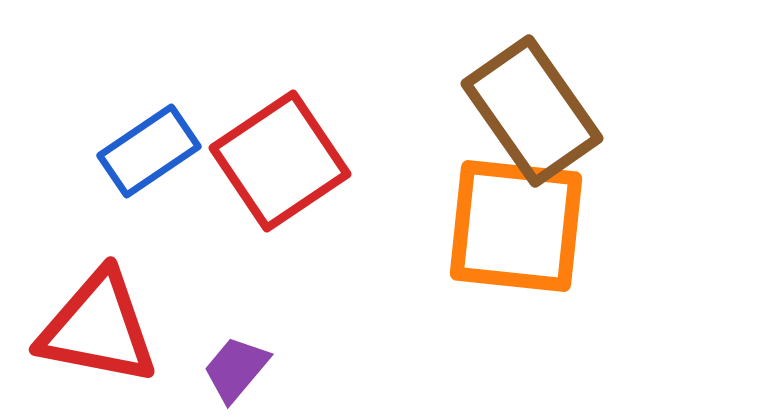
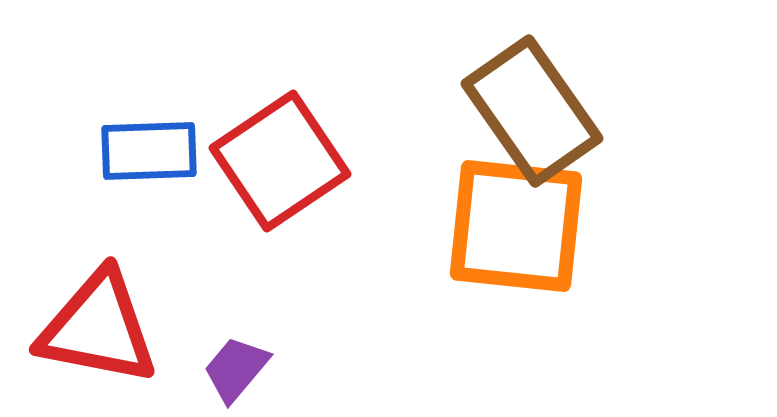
blue rectangle: rotated 32 degrees clockwise
